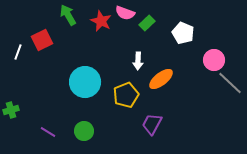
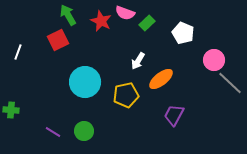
red square: moved 16 px right
white arrow: rotated 30 degrees clockwise
yellow pentagon: rotated 10 degrees clockwise
green cross: rotated 21 degrees clockwise
purple trapezoid: moved 22 px right, 9 px up
purple line: moved 5 px right
